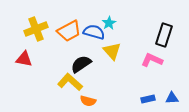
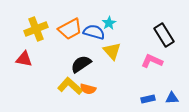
orange trapezoid: moved 1 px right, 2 px up
black rectangle: rotated 50 degrees counterclockwise
pink L-shape: moved 1 px down
yellow L-shape: moved 4 px down
orange semicircle: moved 12 px up
